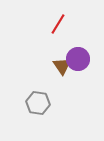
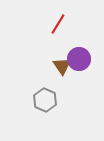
purple circle: moved 1 px right
gray hexagon: moved 7 px right, 3 px up; rotated 15 degrees clockwise
